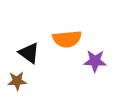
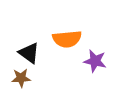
purple star: rotated 10 degrees clockwise
brown star: moved 4 px right, 3 px up
